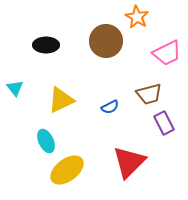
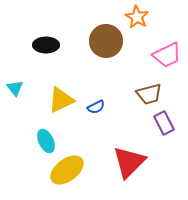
pink trapezoid: moved 2 px down
blue semicircle: moved 14 px left
